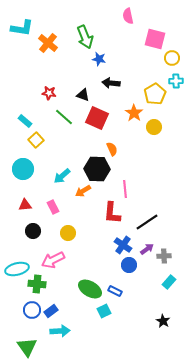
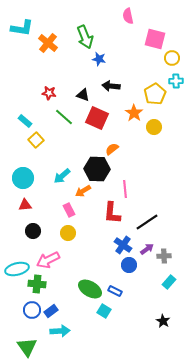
black arrow at (111, 83): moved 3 px down
orange semicircle at (112, 149): rotated 104 degrees counterclockwise
cyan circle at (23, 169): moved 9 px down
pink rectangle at (53, 207): moved 16 px right, 3 px down
pink arrow at (53, 260): moved 5 px left
cyan square at (104, 311): rotated 32 degrees counterclockwise
